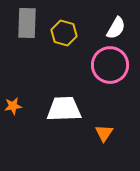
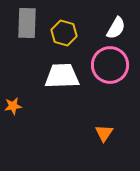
white trapezoid: moved 2 px left, 33 px up
